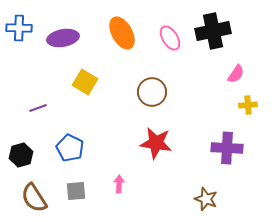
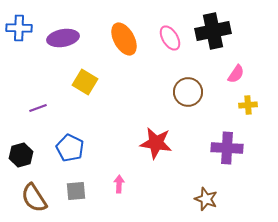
orange ellipse: moved 2 px right, 6 px down
brown circle: moved 36 px right
